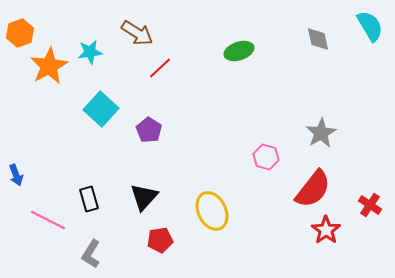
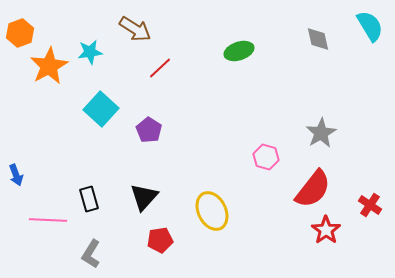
brown arrow: moved 2 px left, 4 px up
pink line: rotated 24 degrees counterclockwise
